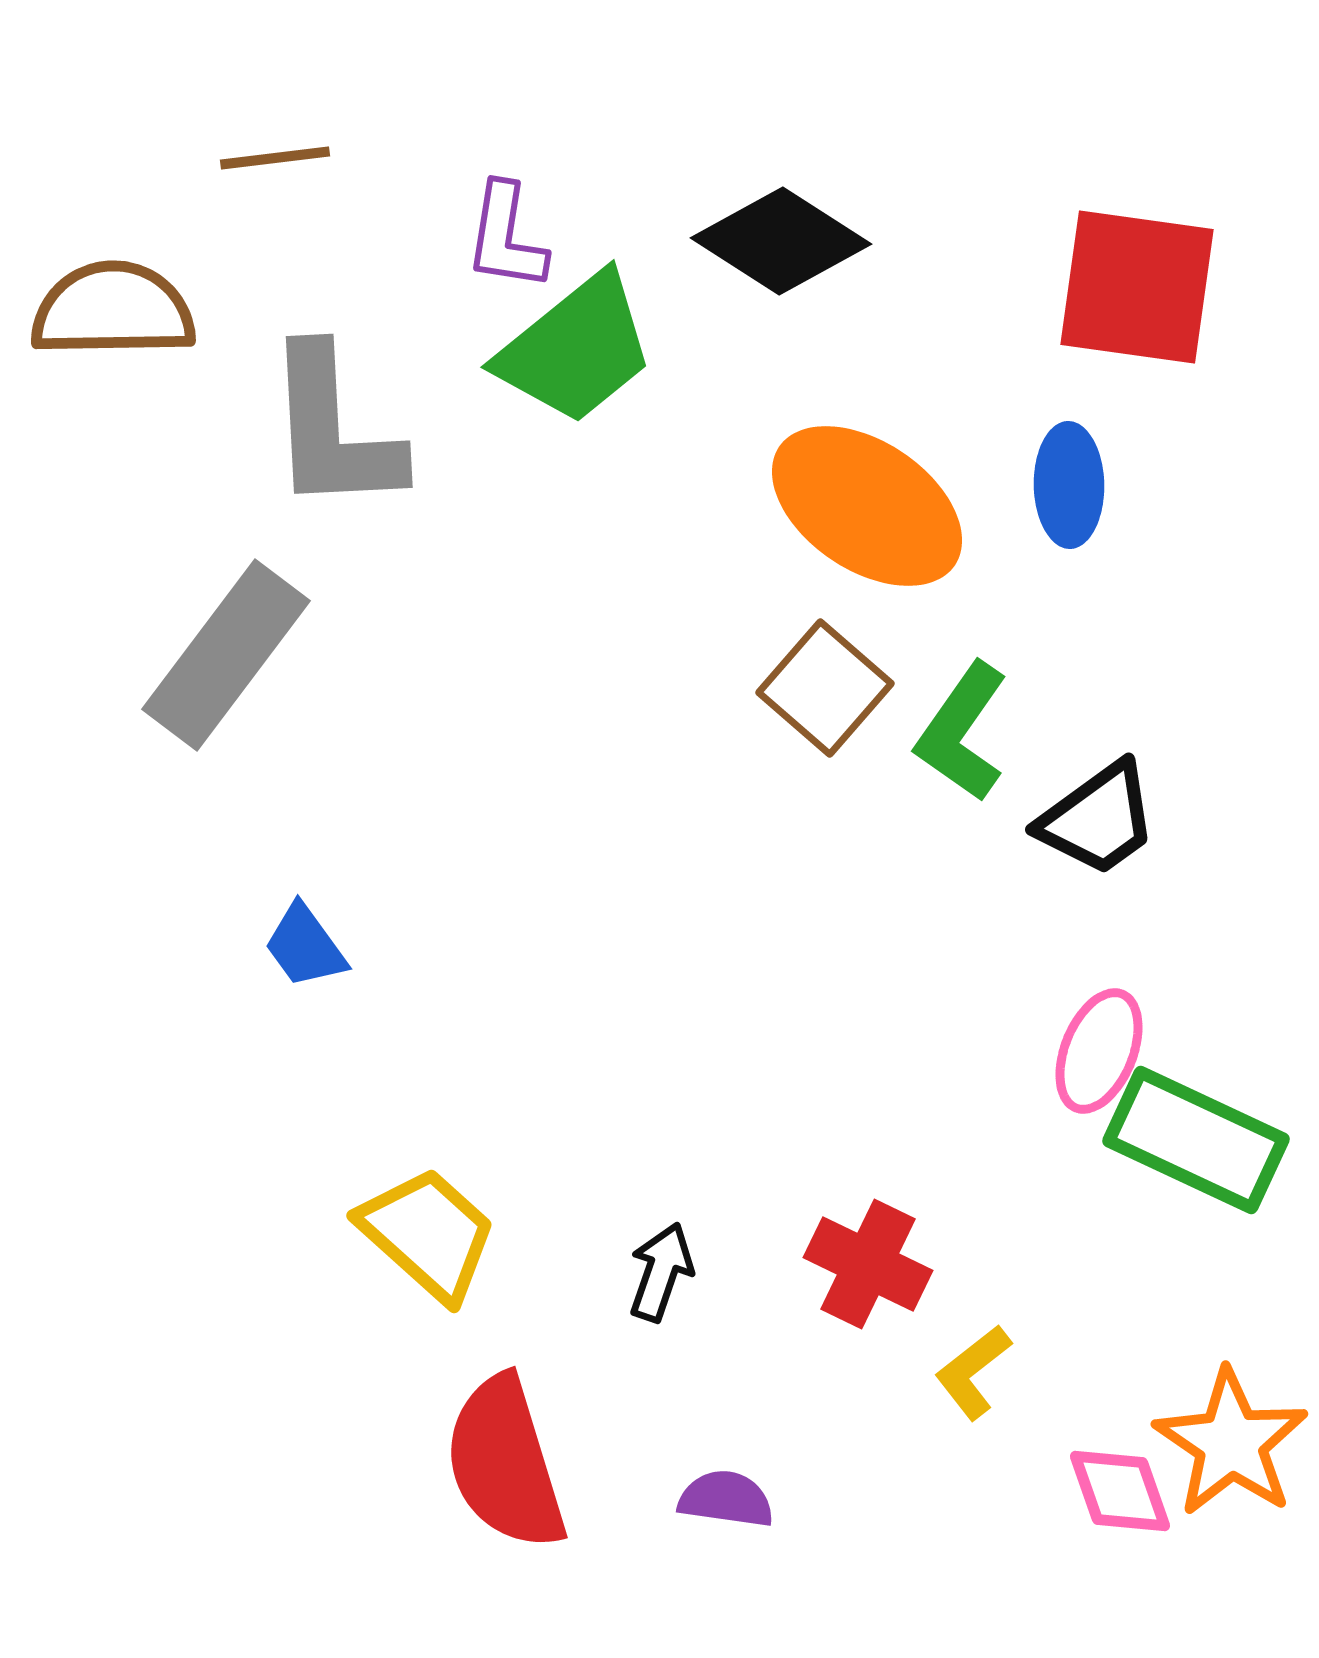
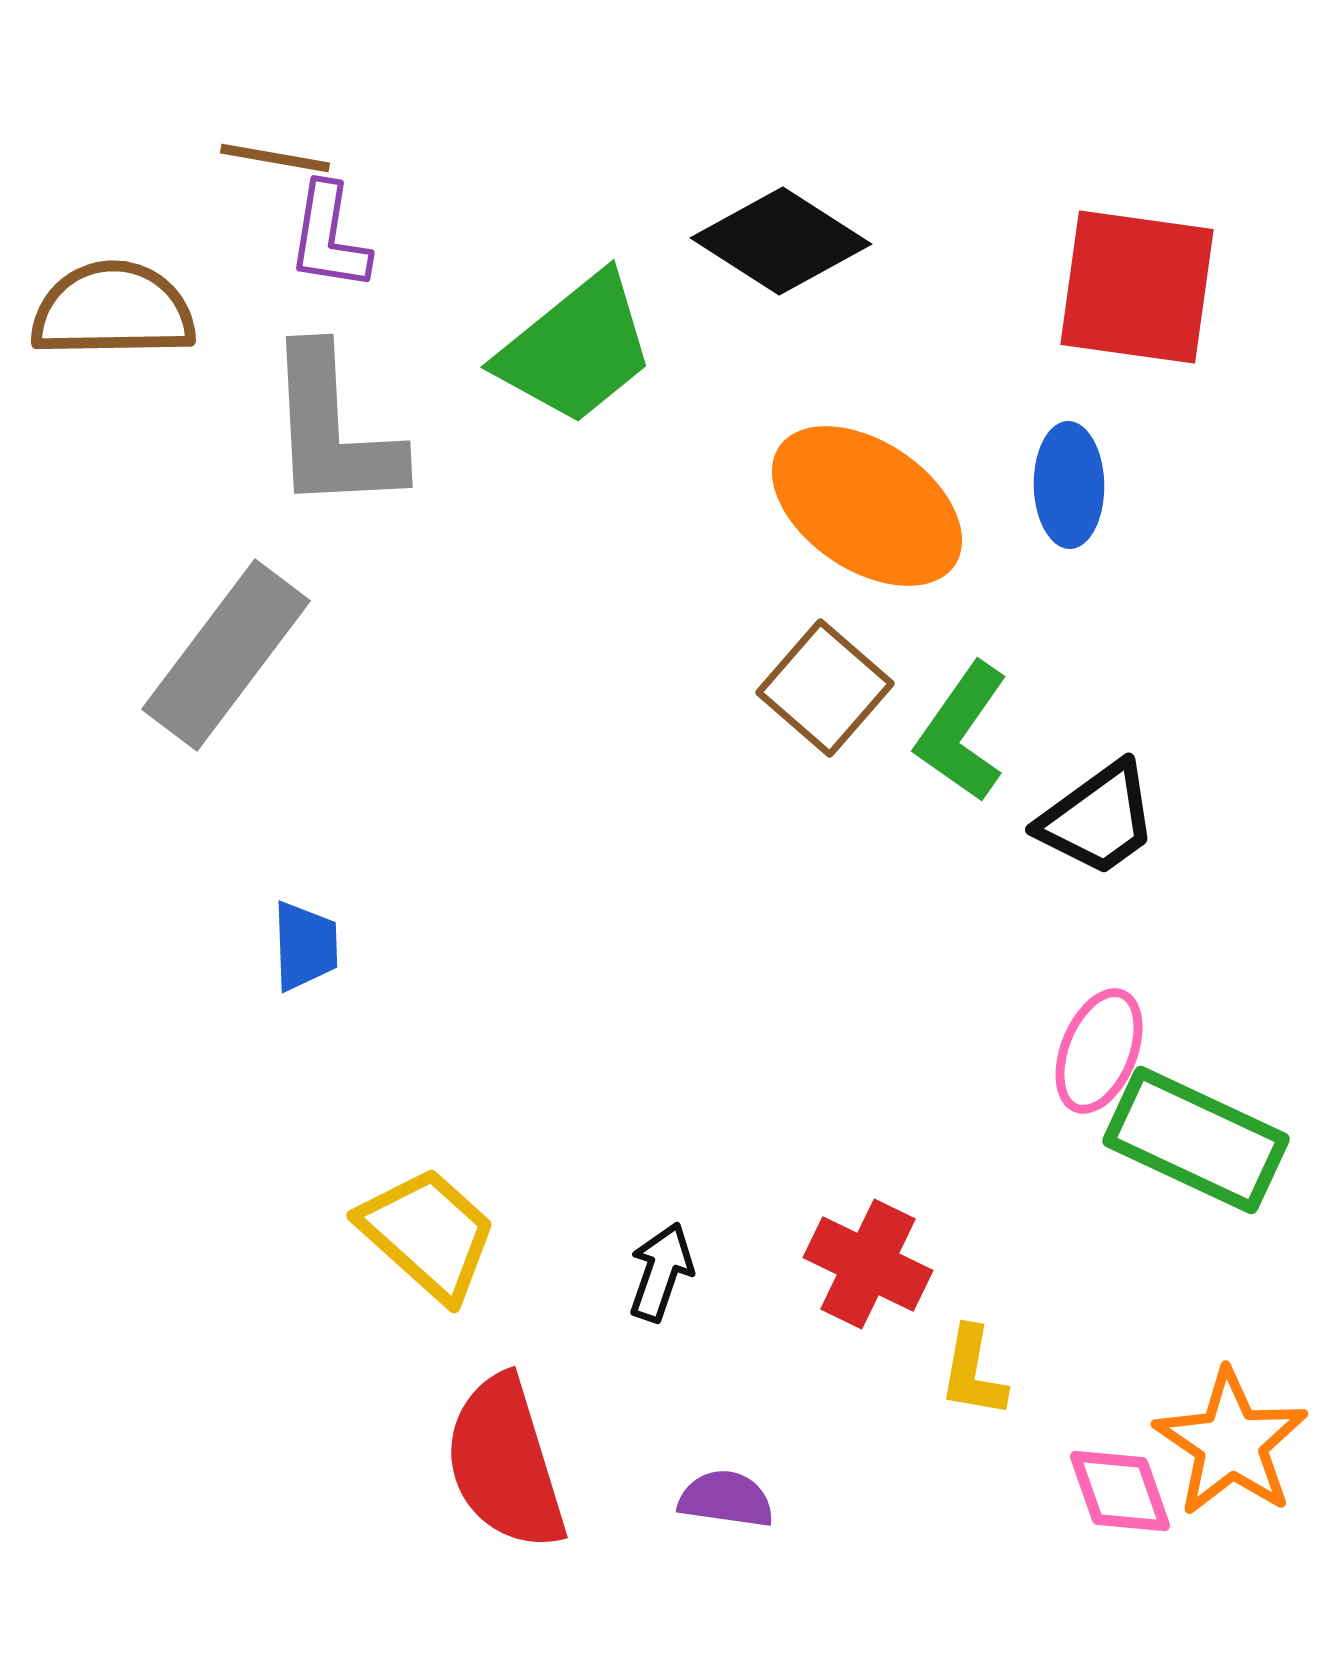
brown line: rotated 17 degrees clockwise
purple L-shape: moved 177 px left
blue trapezoid: rotated 146 degrees counterclockwise
yellow L-shape: rotated 42 degrees counterclockwise
